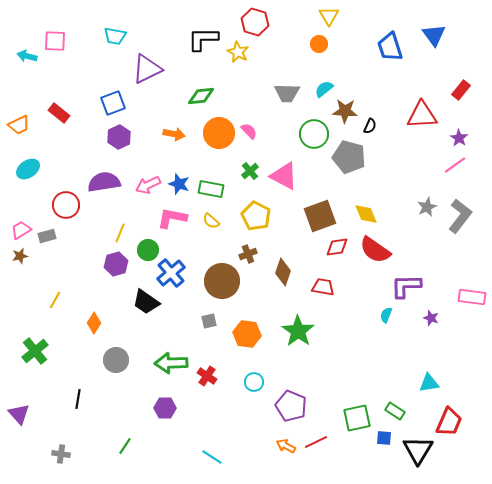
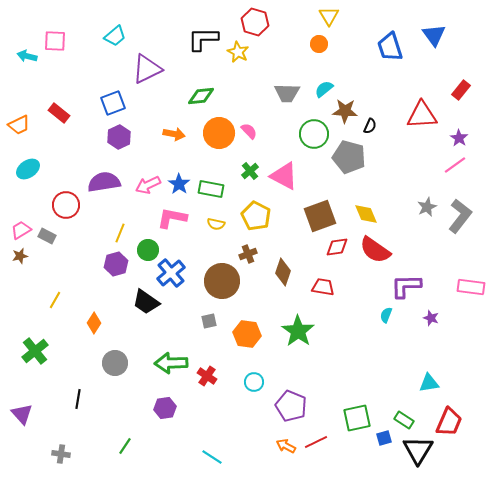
cyan trapezoid at (115, 36): rotated 50 degrees counterclockwise
blue star at (179, 184): rotated 15 degrees clockwise
yellow semicircle at (211, 221): moved 5 px right, 3 px down; rotated 30 degrees counterclockwise
gray rectangle at (47, 236): rotated 42 degrees clockwise
pink rectangle at (472, 297): moved 1 px left, 10 px up
gray circle at (116, 360): moved 1 px left, 3 px down
purple hexagon at (165, 408): rotated 10 degrees counterclockwise
green rectangle at (395, 411): moved 9 px right, 9 px down
purple triangle at (19, 414): moved 3 px right
blue square at (384, 438): rotated 21 degrees counterclockwise
